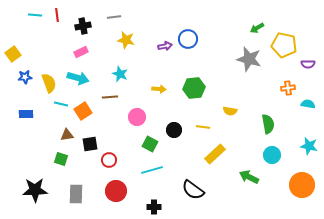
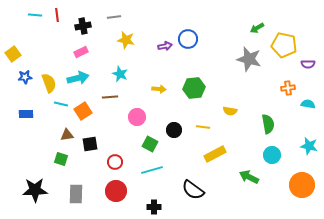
cyan arrow at (78, 78): rotated 30 degrees counterclockwise
yellow rectangle at (215, 154): rotated 15 degrees clockwise
red circle at (109, 160): moved 6 px right, 2 px down
